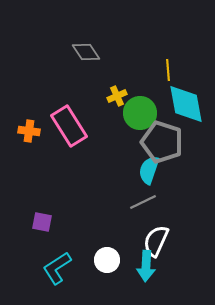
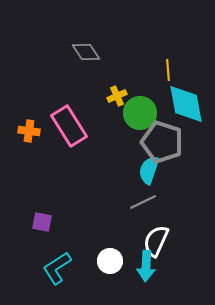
white circle: moved 3 px right, 1 px down
